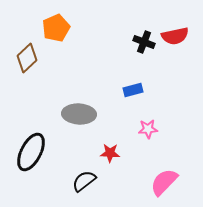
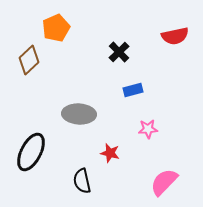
black cross: moved 25 px left, 10 px down; rotated 25 degrees clockwise
brown diamond: moved 2 px right, 2 px down
red star: rotated 12 degrees clockwise
black semicircle: moved 2 px left; rotated 65 degrees counterclockwise
